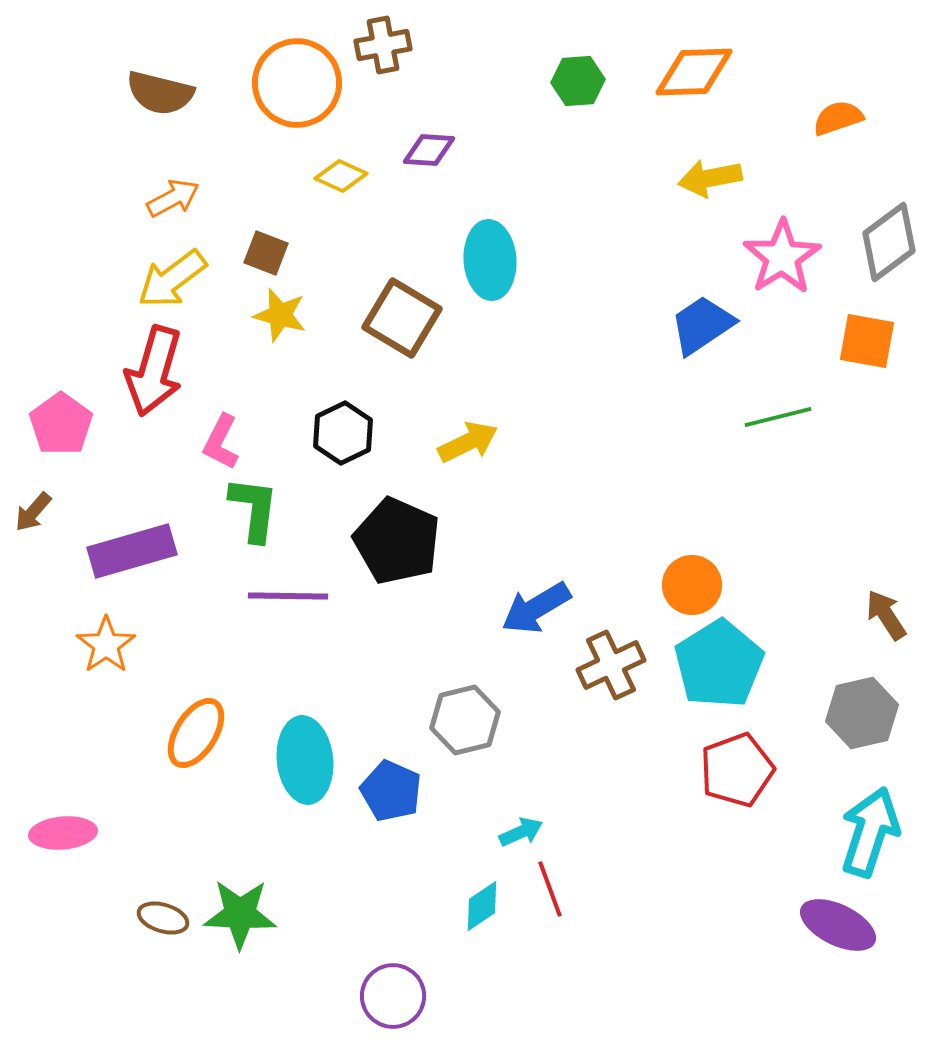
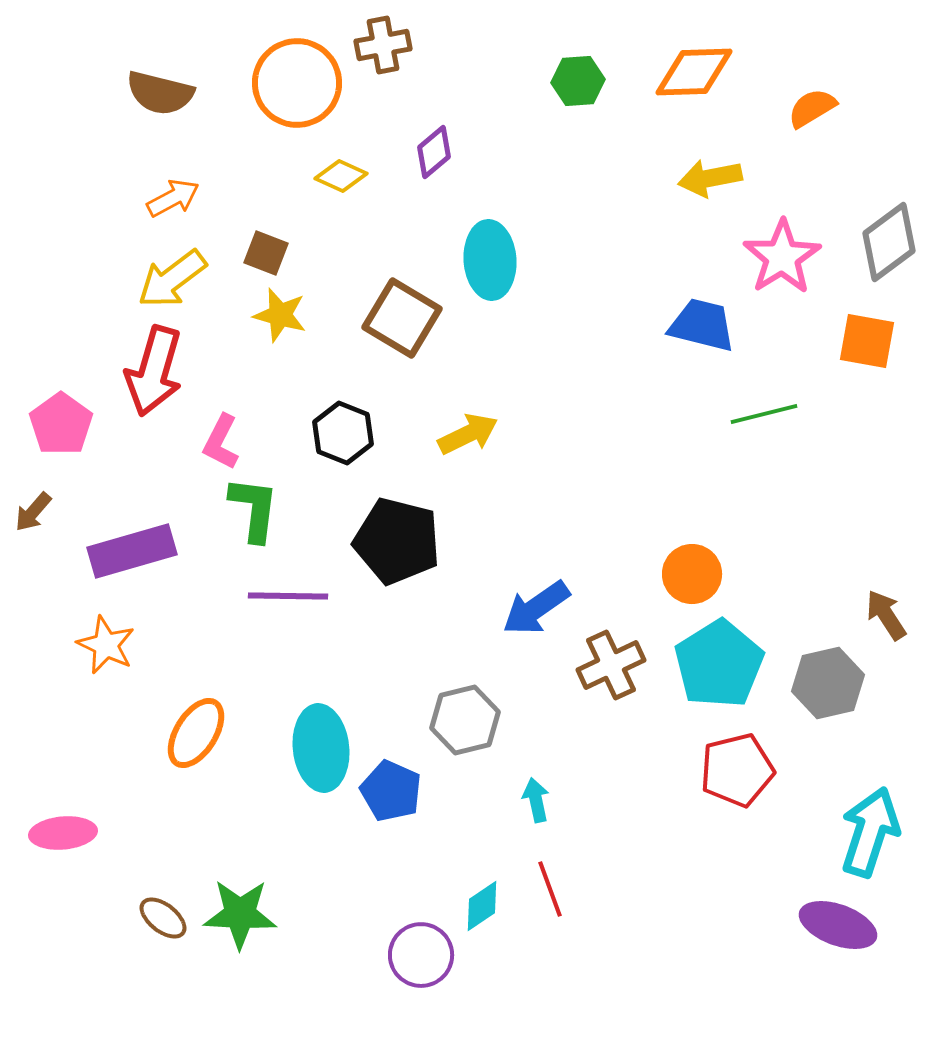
orange semicircle at (838, 118): moved 26 px left, 10 px up; rotated 12 degrees counterclockwise
purple diamond at (429, 150): moved 5 px right, 2 px down; rotated 44 degrees counterclockwise
blue trapezoid at (702, 325): rotated 48 degrees clockwise
green line at (778, 417): moved 14 px left, 3 px up
black hexagon at (343, 433): rotated 12 degrees counterclockwise
yellow arrow at (468, 442): moved 8 px up
black pentagon at (397, 541): rotated 10 degrees counterclockwise
orange circle at (692, 585): moved 11 px up
blue arrow at (536, 608): rotated 4 degrees counterclockwise
orange star at (106, 645): rotated 12 degrees counterclockwise
gray hexagon at (862, 713): moved 34 px left, 30 px up
cyan ellipse at (305, 760): moved 16 px right, 12 px up
red pentagon at (737, 770): rotated 6 degrees clockwise
cyan arrow at (521, 832): moved 15 px right, 32 px up; rotated 78 degrees counterclockwise
brown ellipse at (163, 918): rotated 21 degrees clockwise
purple ellipse at (838, 925): rotated 6 degrees counterclockwise
purple circle at (393, 996): moved 28 px right, 41 px up
